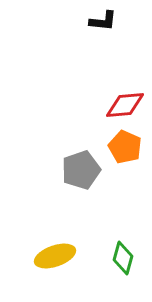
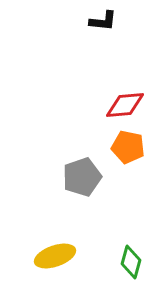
orange pentagon: moved 3 px right; rotated 12 degrees counterclockwise
gray pentagon: moved 1 px right, 7 px down
green diamond: moved 8 px right, 4 px down
